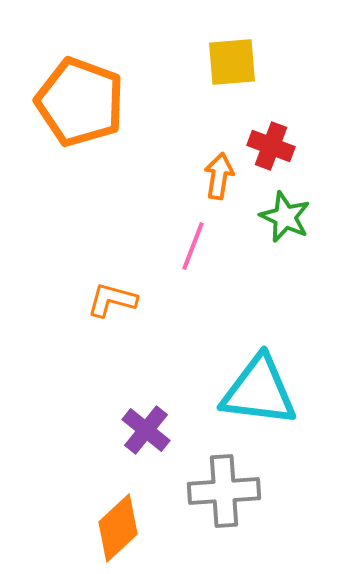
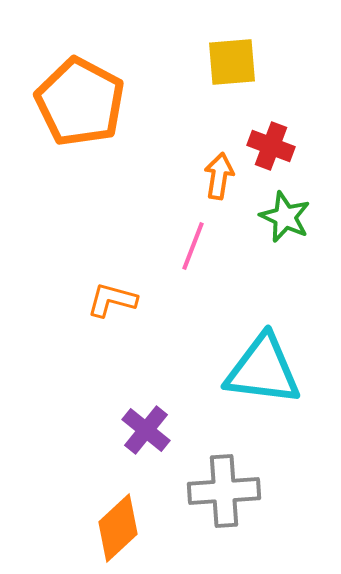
orange pentagon: rotated 8 degrees clockwise
cyan triangle: moved 4 px right, 21 px up
